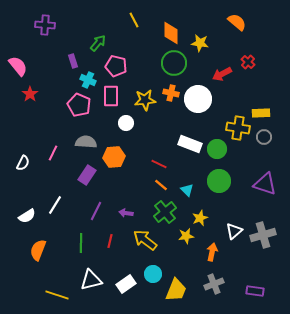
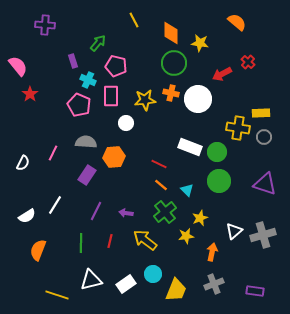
white rectangle at (190, 144): moved 3 px down
green circle at (217, 149): moved 3 px down
